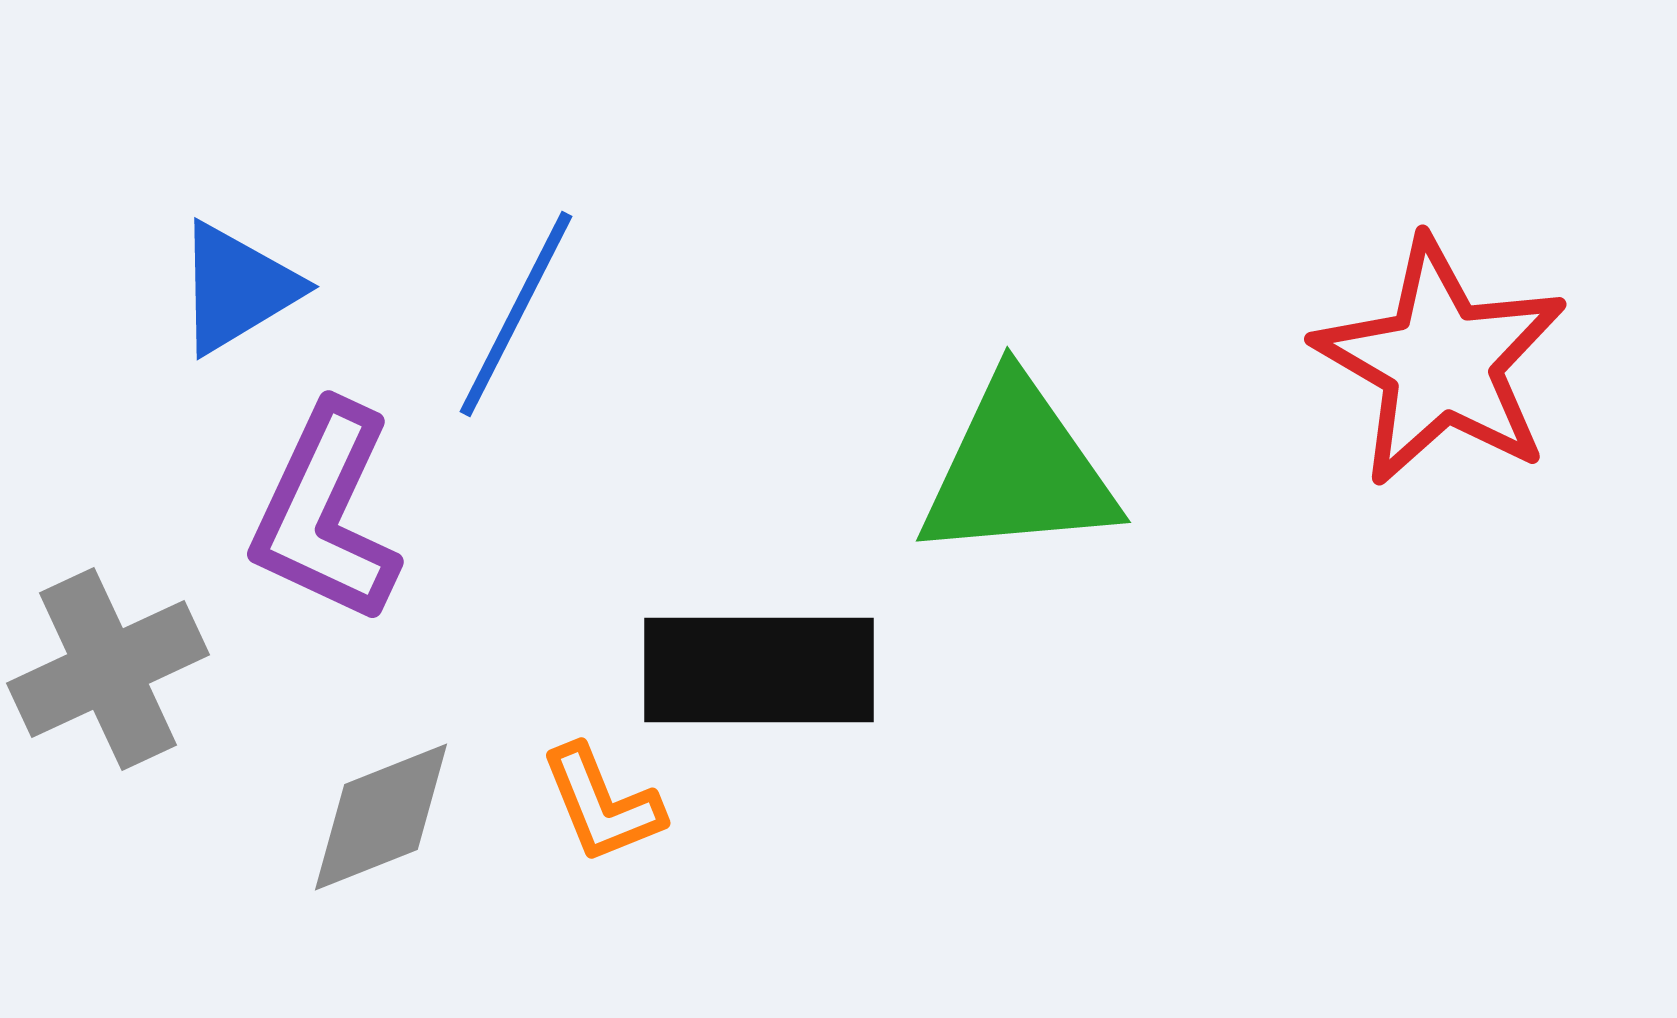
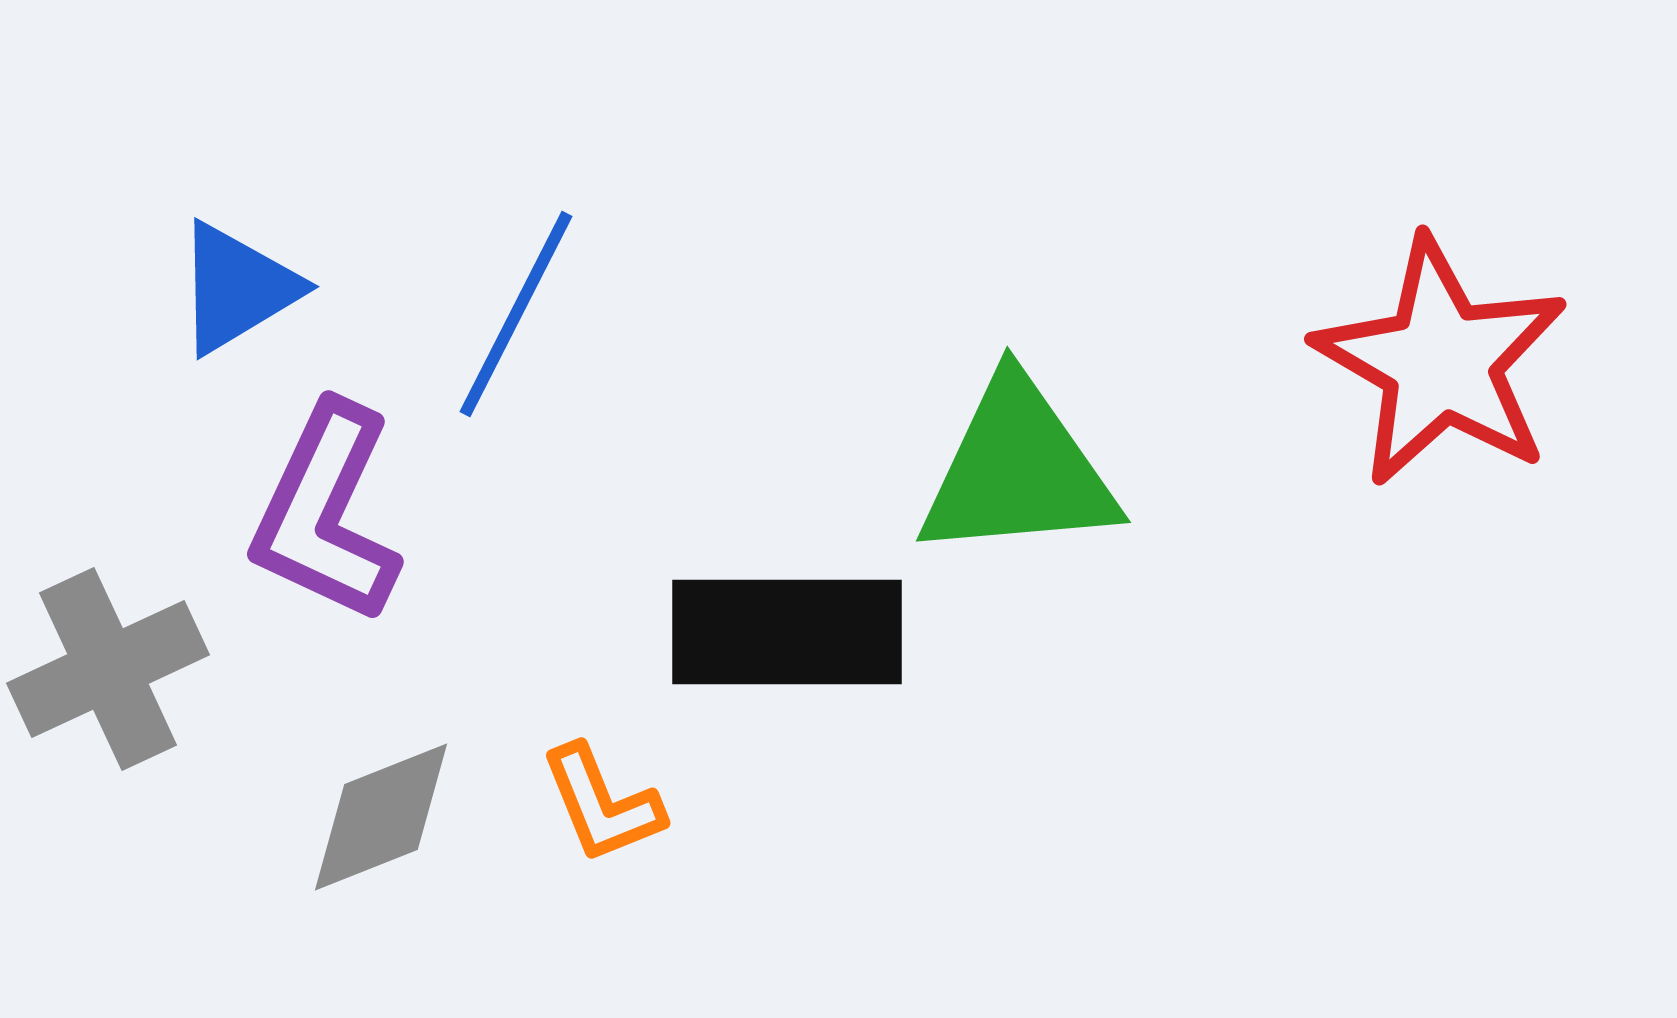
black rectangle: moved 28 px right, 38 px up
